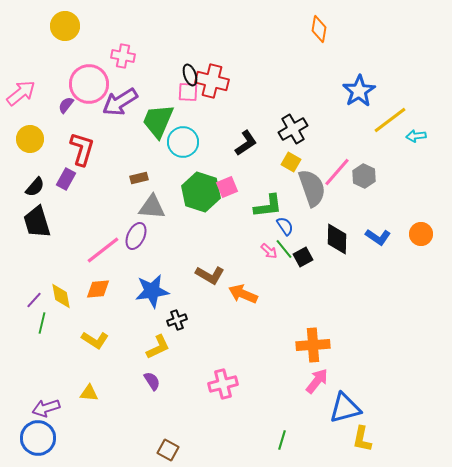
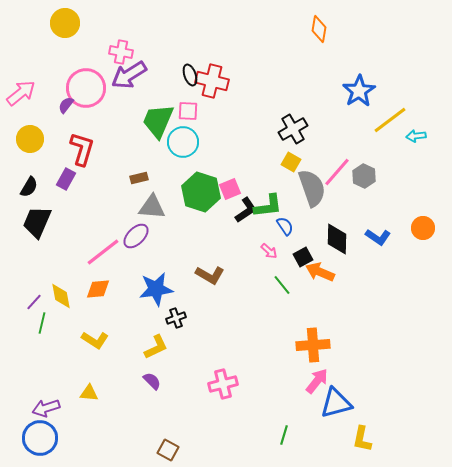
yellow circle at (65, 26): moved 3 px up
pink cross at (123, 56): moved 2 px left, 4 px up
pink circle at (89, 84): moved 3 px left, 4 px down
pink square at (188, 92): moved 19 px down
purple arrow at (120, 102): moved 9 px right, 27 px up
black L-shape at (246, 143): moved 67 px down
black semicircle at (35, 187): moved 6 px left; rotated 10 degrees counterclockwise
pink square at (227, 187): moved 3 px right, 2 px down
black trapezoid at (37, 222): rotated 40 degrees clockwise
orange circle at (421, 234): moved 2 px right, 6 px up
purple ellipse at (136, 236): rotated 20 degrees clockwise
green line at (284, 249): moved 2 px left, 36 px down
pink line at (103, 250): moved 2 px down
blue star at (152, 291): moved 4 px right, 2 px up
orange arrow at (243, 294): moved 77 px right, 22 px up
purple line at (34, 300): moved 2 px down
black cross at (177, 320): moved 1 px left, 2 px up
yellow L-shape at (158, 347): moved 2 px left
purple semicircle at (152, 381): rotated 12 degrees counterclockwise
blue triangle at (345, 408): moved 9 px left, 5 px up
blue circle at (38, 438): moved 2 px right
green line at (282, 440): moved 2 px right, 5 px up
